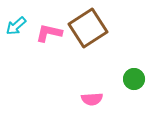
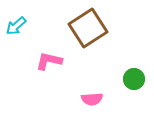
pink L-shape: moved 28 px down
